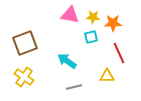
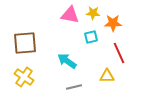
yellow star: moved 4 px up
brown square: rotated 15 degrees clockwise
